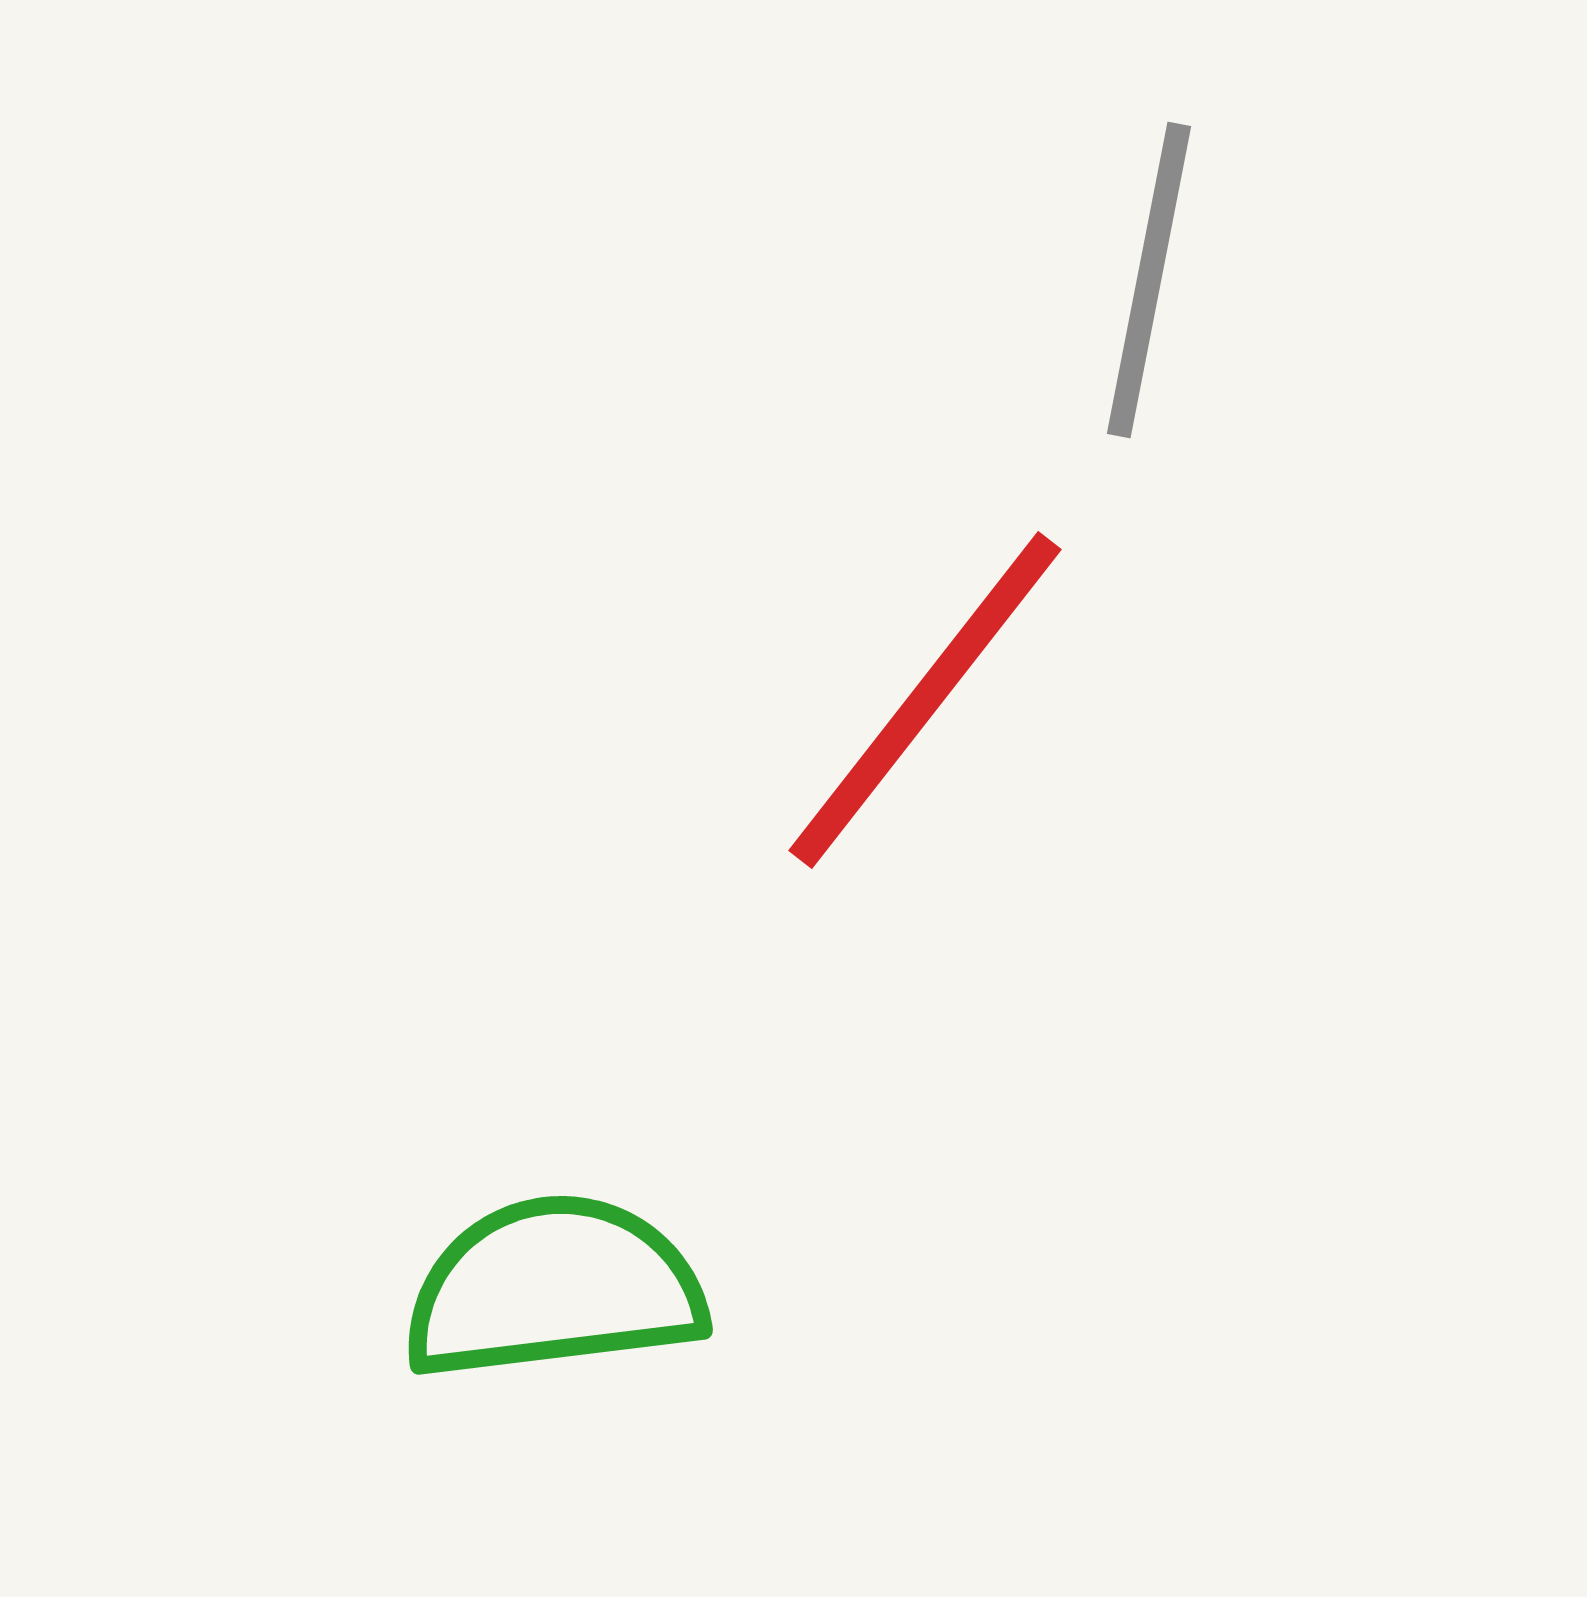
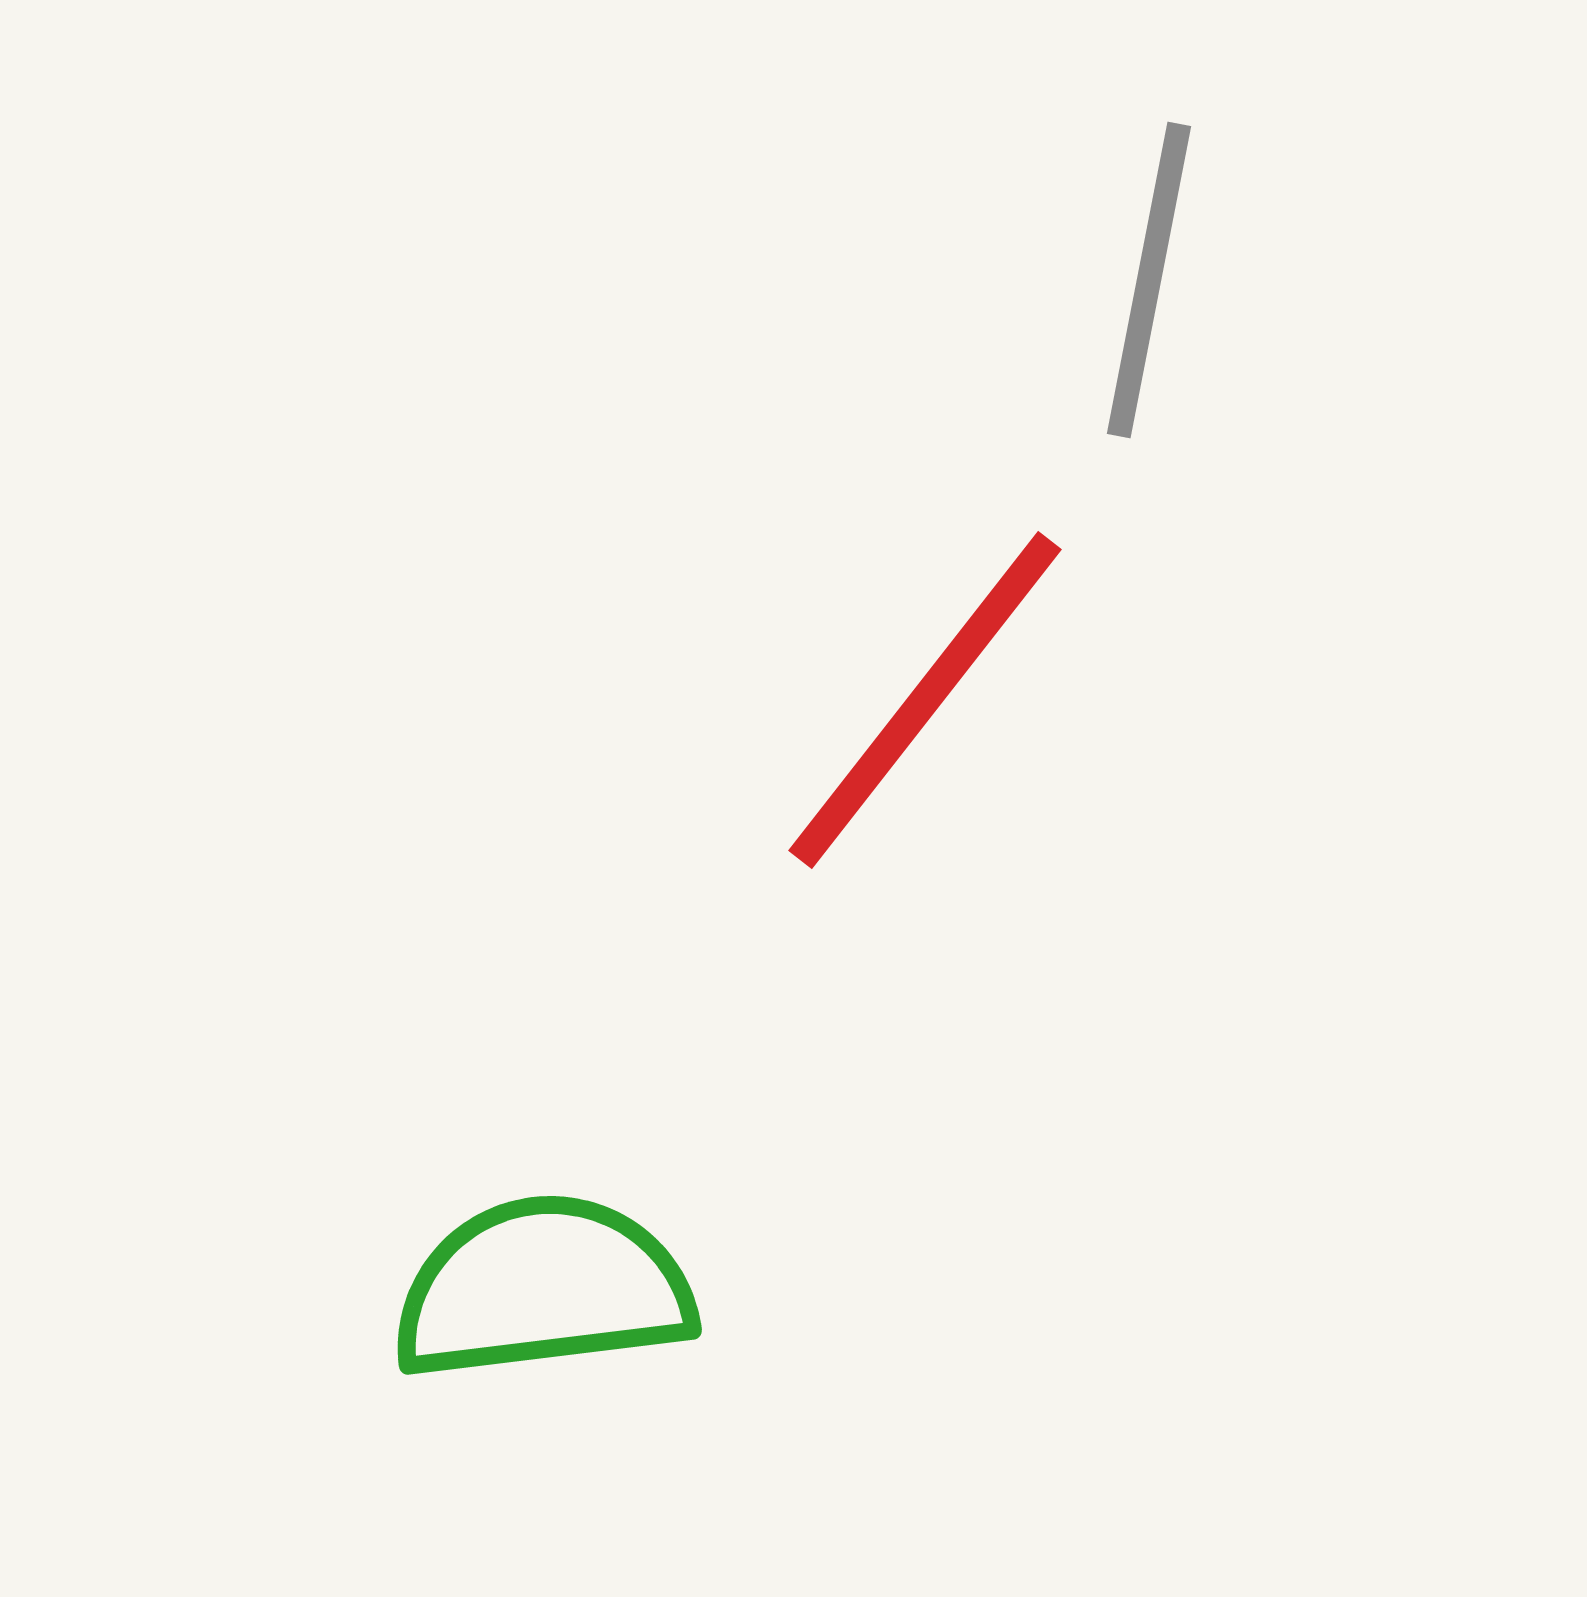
green semicircle: moved 11 px left
